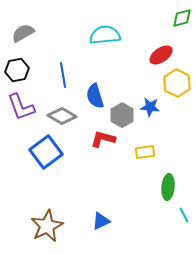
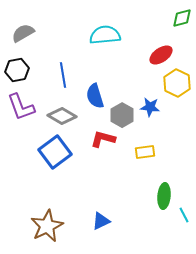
blue square: moved 9 px right
green ellipse: moved 4 px left, 9 px down
